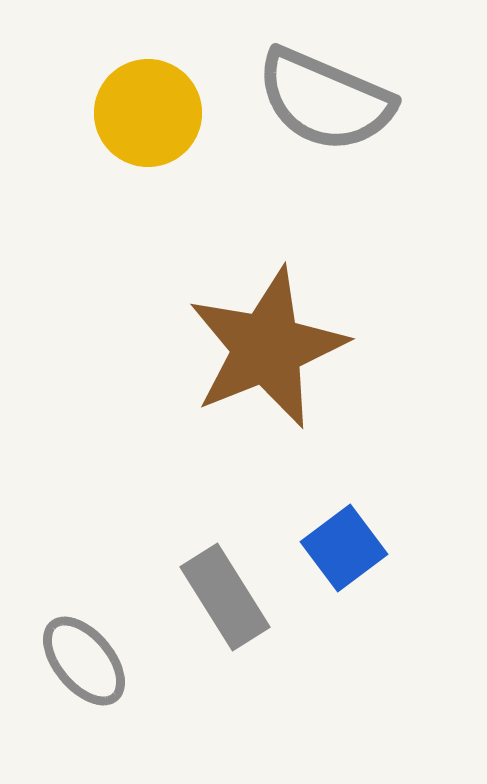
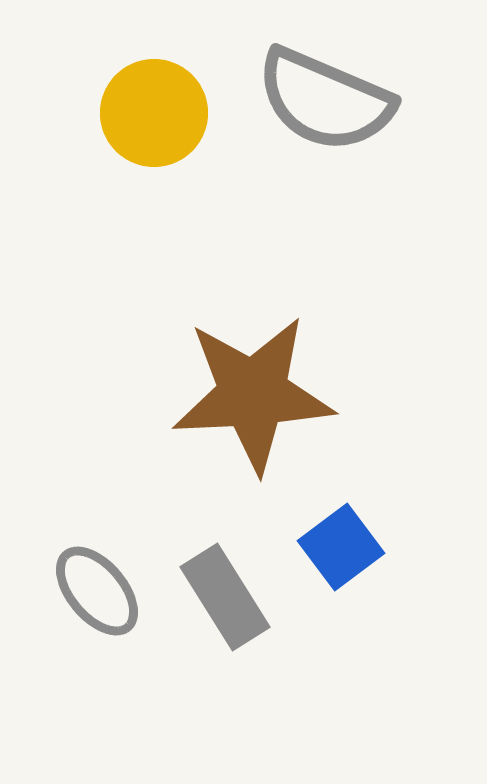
yellow circle: moved 6 px right
brown star: moved 14 px left, 46 px down; rotated 19 degrees clockwise
blue square: moved 3 px left, 1 px up
gray ellipse: moved 13 px right, 70 px up
